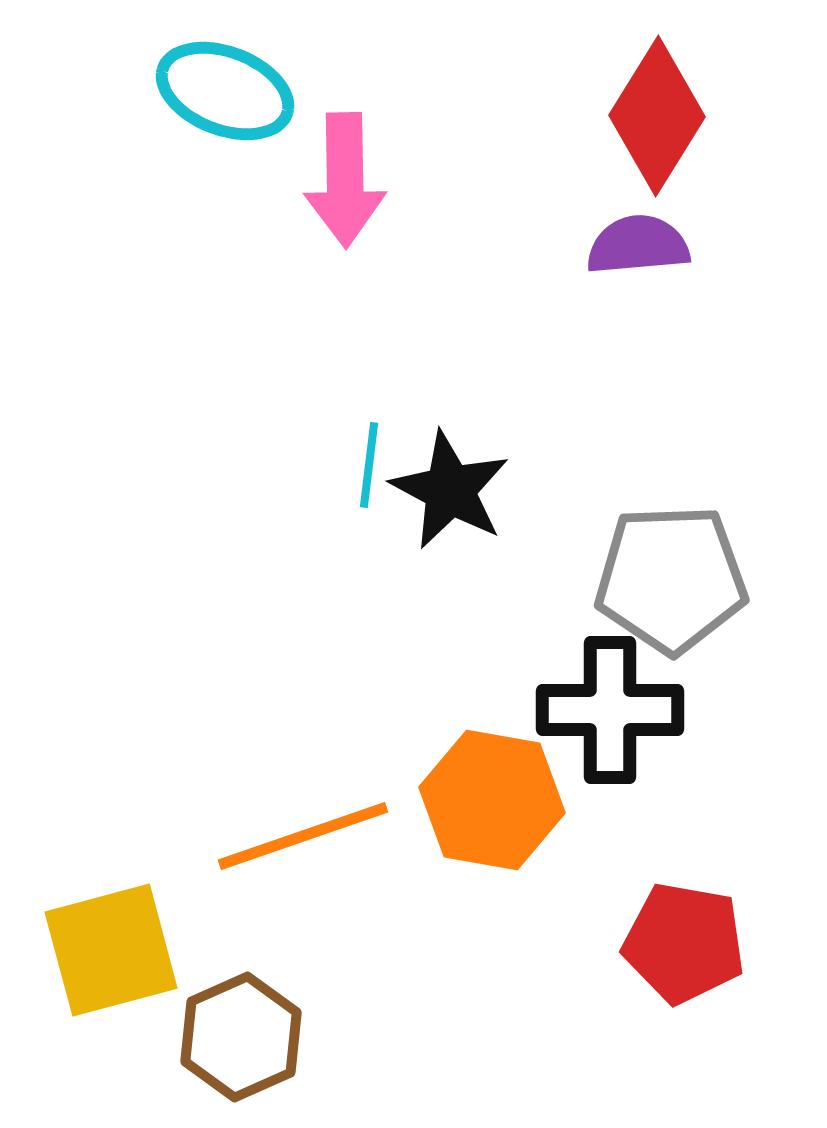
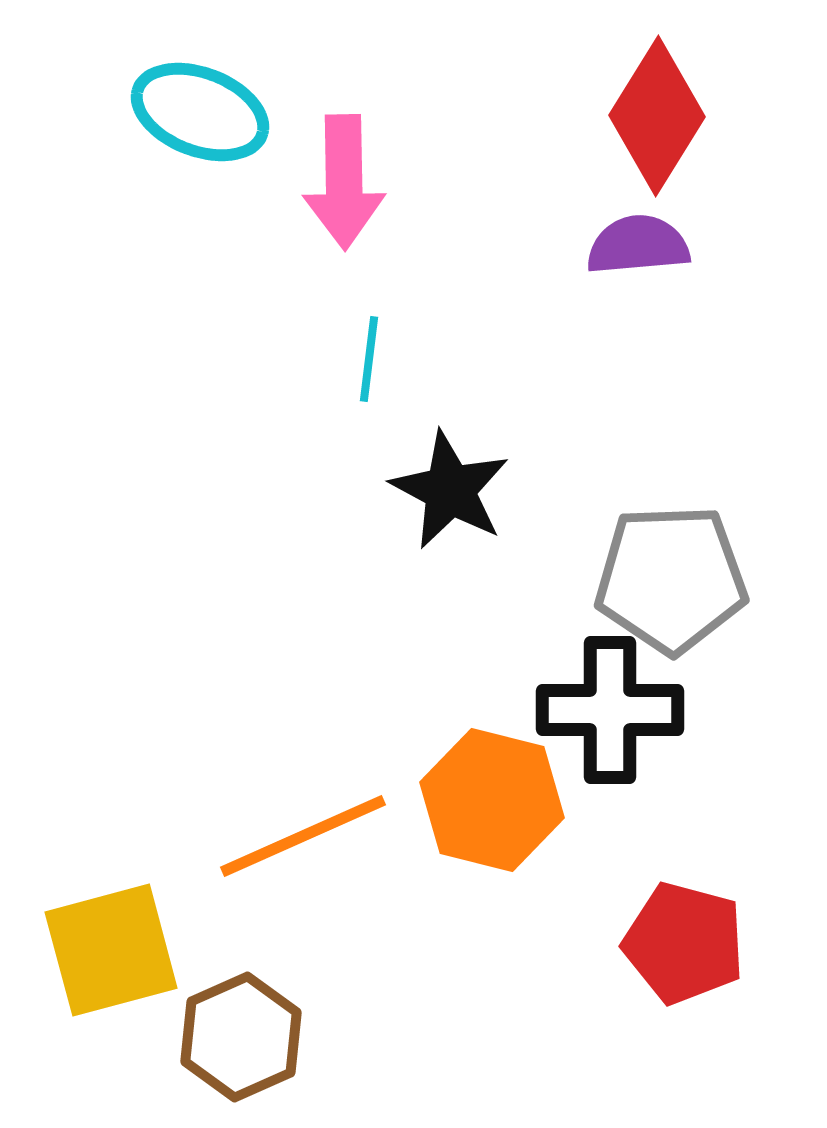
cyan ellipse: moved 25 px left, 21 px down
pink arrow: moved 1 px left, 2 px down
cyan line: moved 106 px up
orange hexagon: rotated 4 degrees clockwise
orange line: rotated 5 degrees counterclockwise
red pentagon: rotated 5 degrees clockwise
